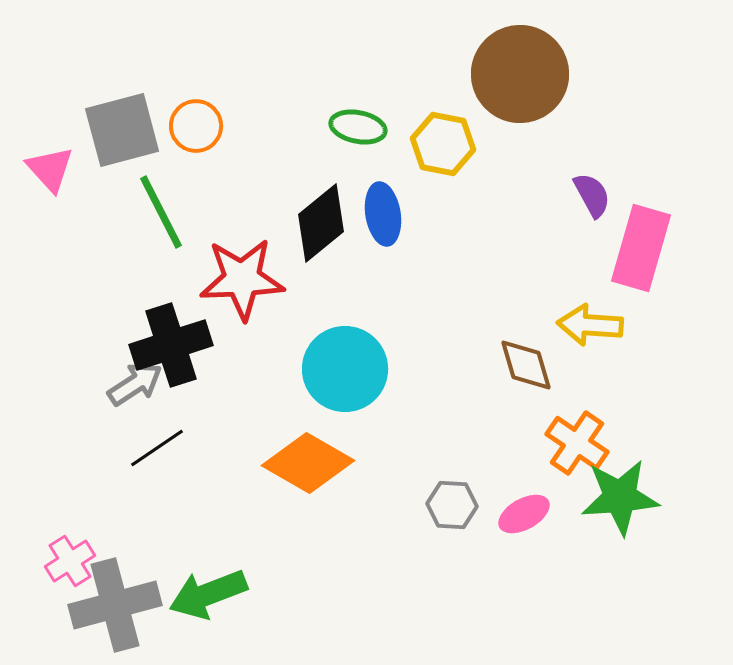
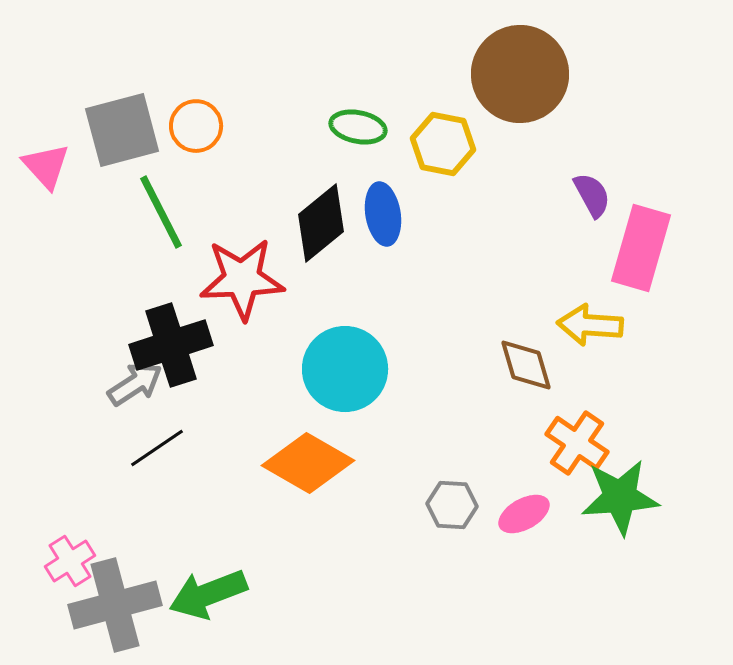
pink triangle: moved 4 px left, 3 px up
